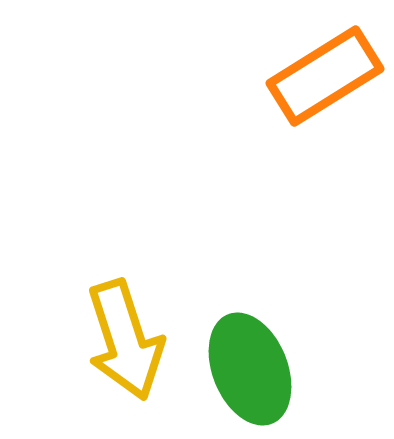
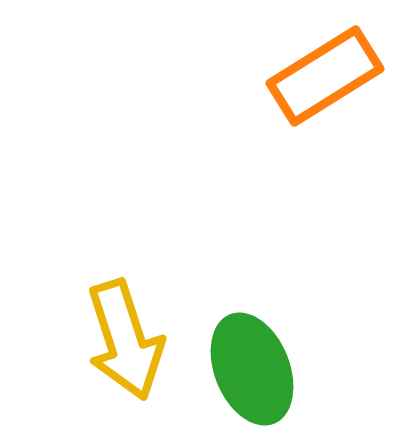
green ellipse: moved 2 px right
